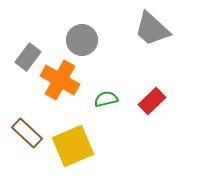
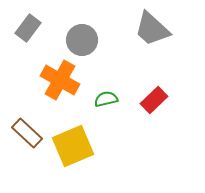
gray rectangle: moved 29 px up
red rectangle: moved 2 px right, 1 px up
